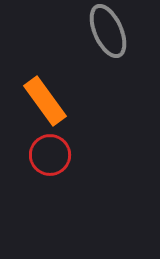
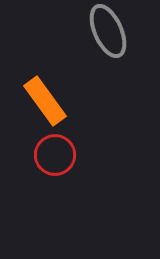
red circle: moved 5 px right
